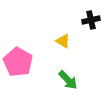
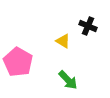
black cross: moved 3 px left, 6 px down; rotated 36 degrees clockwise
